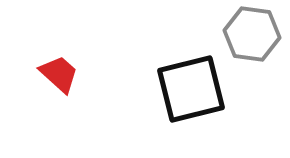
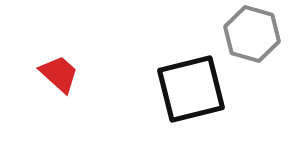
gray hexagon: rotated 8 degrees clockwise
